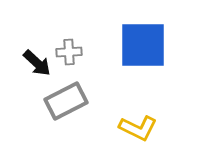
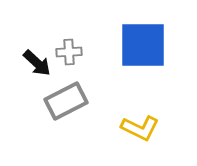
yellow L-shape: moved 2 px right
